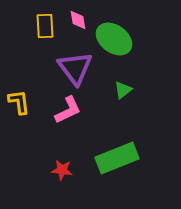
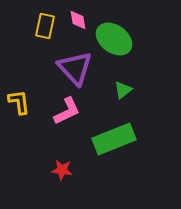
yellow rectangle: rotated 15 degrees clockwise
purple triangle: rotated 6 degrees counterclockwise
pink L-shape: moved 1 px left, 1 px down
green rectangle: moved 3 px left, 19 px up
